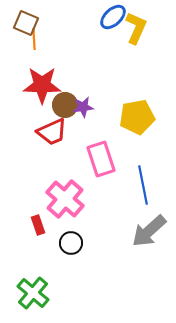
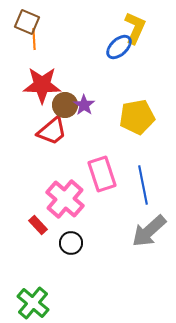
blue ellipse: moved 6 px right, 30 px down
brown square: moved 1 px right, 1 px up
yellow L-shape: moved 1 px left
purple star: moved 1 px right, 2 px up; rotated 30 degrees counterclockwise
red trapezoid: moved 1 px up; rotated 16 degrees counterclockwise
pink rectangle: moved 1 px right, 15 px down
red rectangle: rotated 24 degrees counterclockwise
green cross: moved 10 px down
